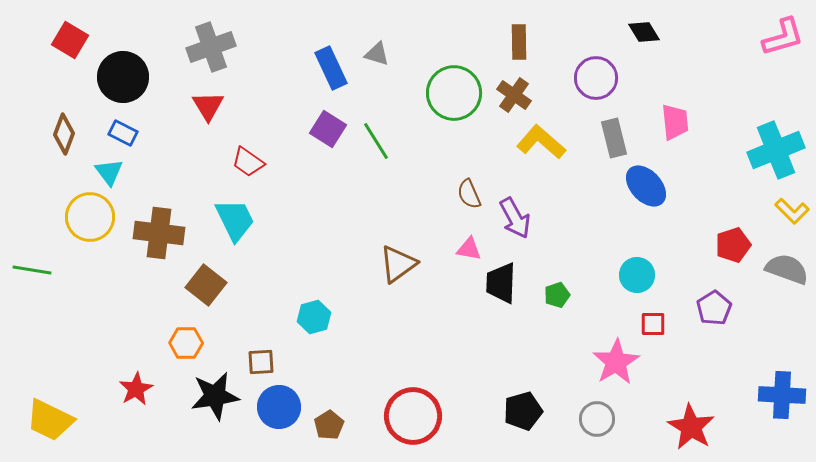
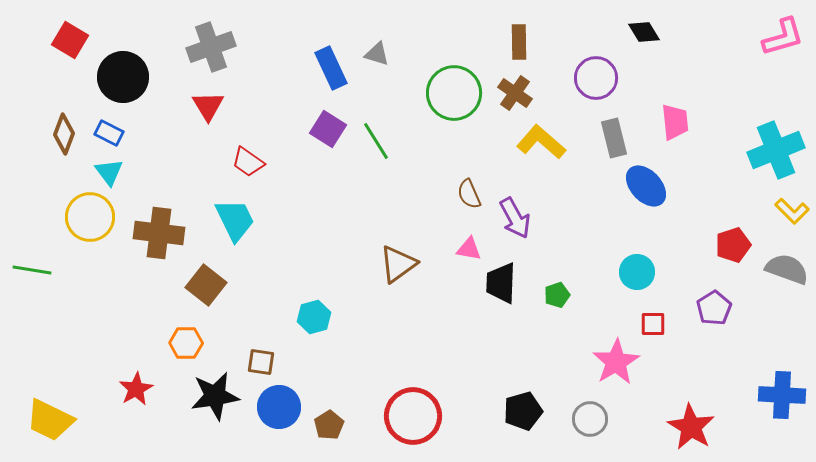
brown cross at (514, 95): moved 1 px right, 2 px up
blue rectangle at (123, 133): moved 14 px left
cyan circle at (637, 275): moved 3 px up
brown square at (261, 362): rotated 12 degrees clockwise
gray circle at (597, 419): moved 7 px left
